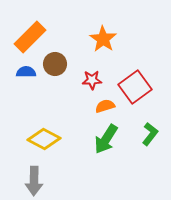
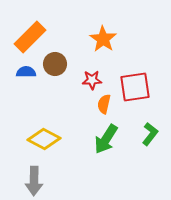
red square: rotated 28 degrees clockwise
orange semicircle: moved 1 px left, 2 px up; rotated 60 degrees counterclockwise
